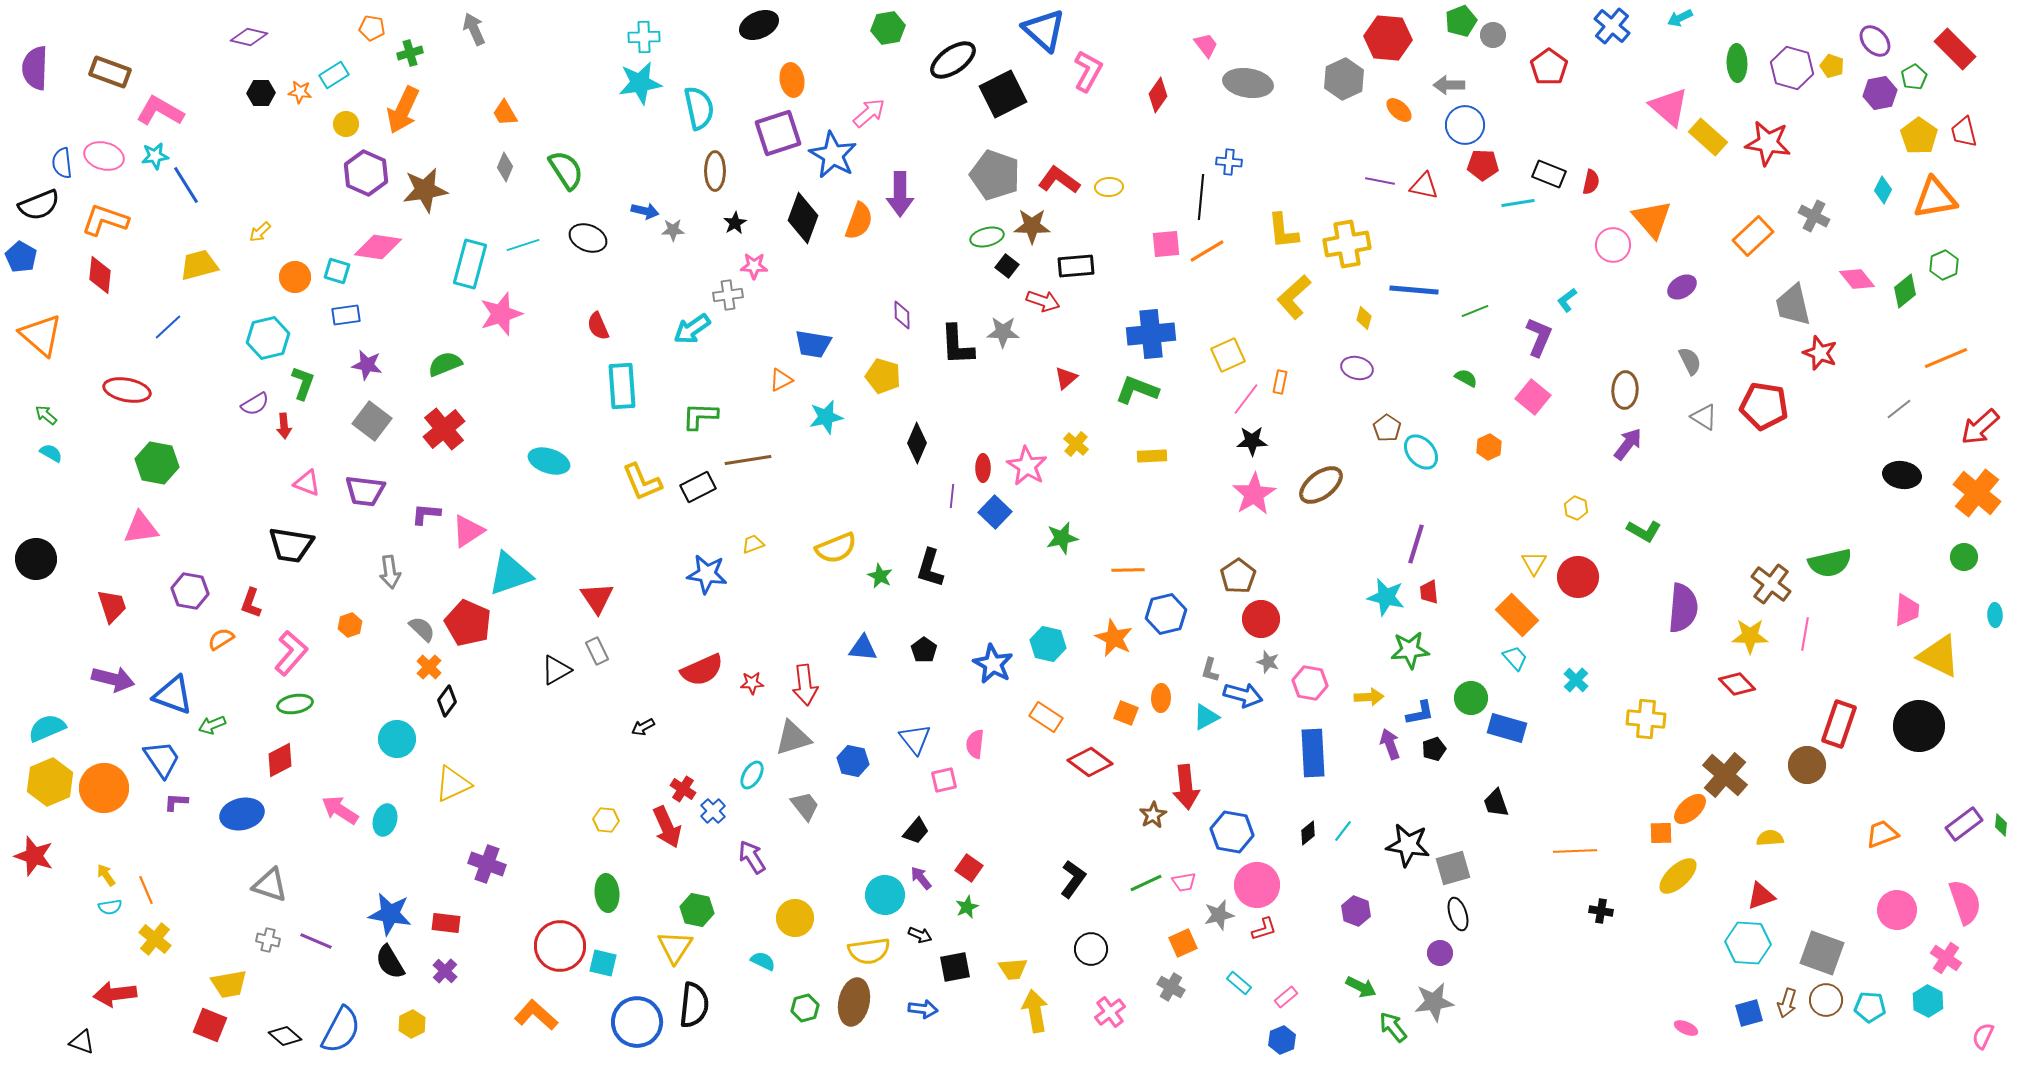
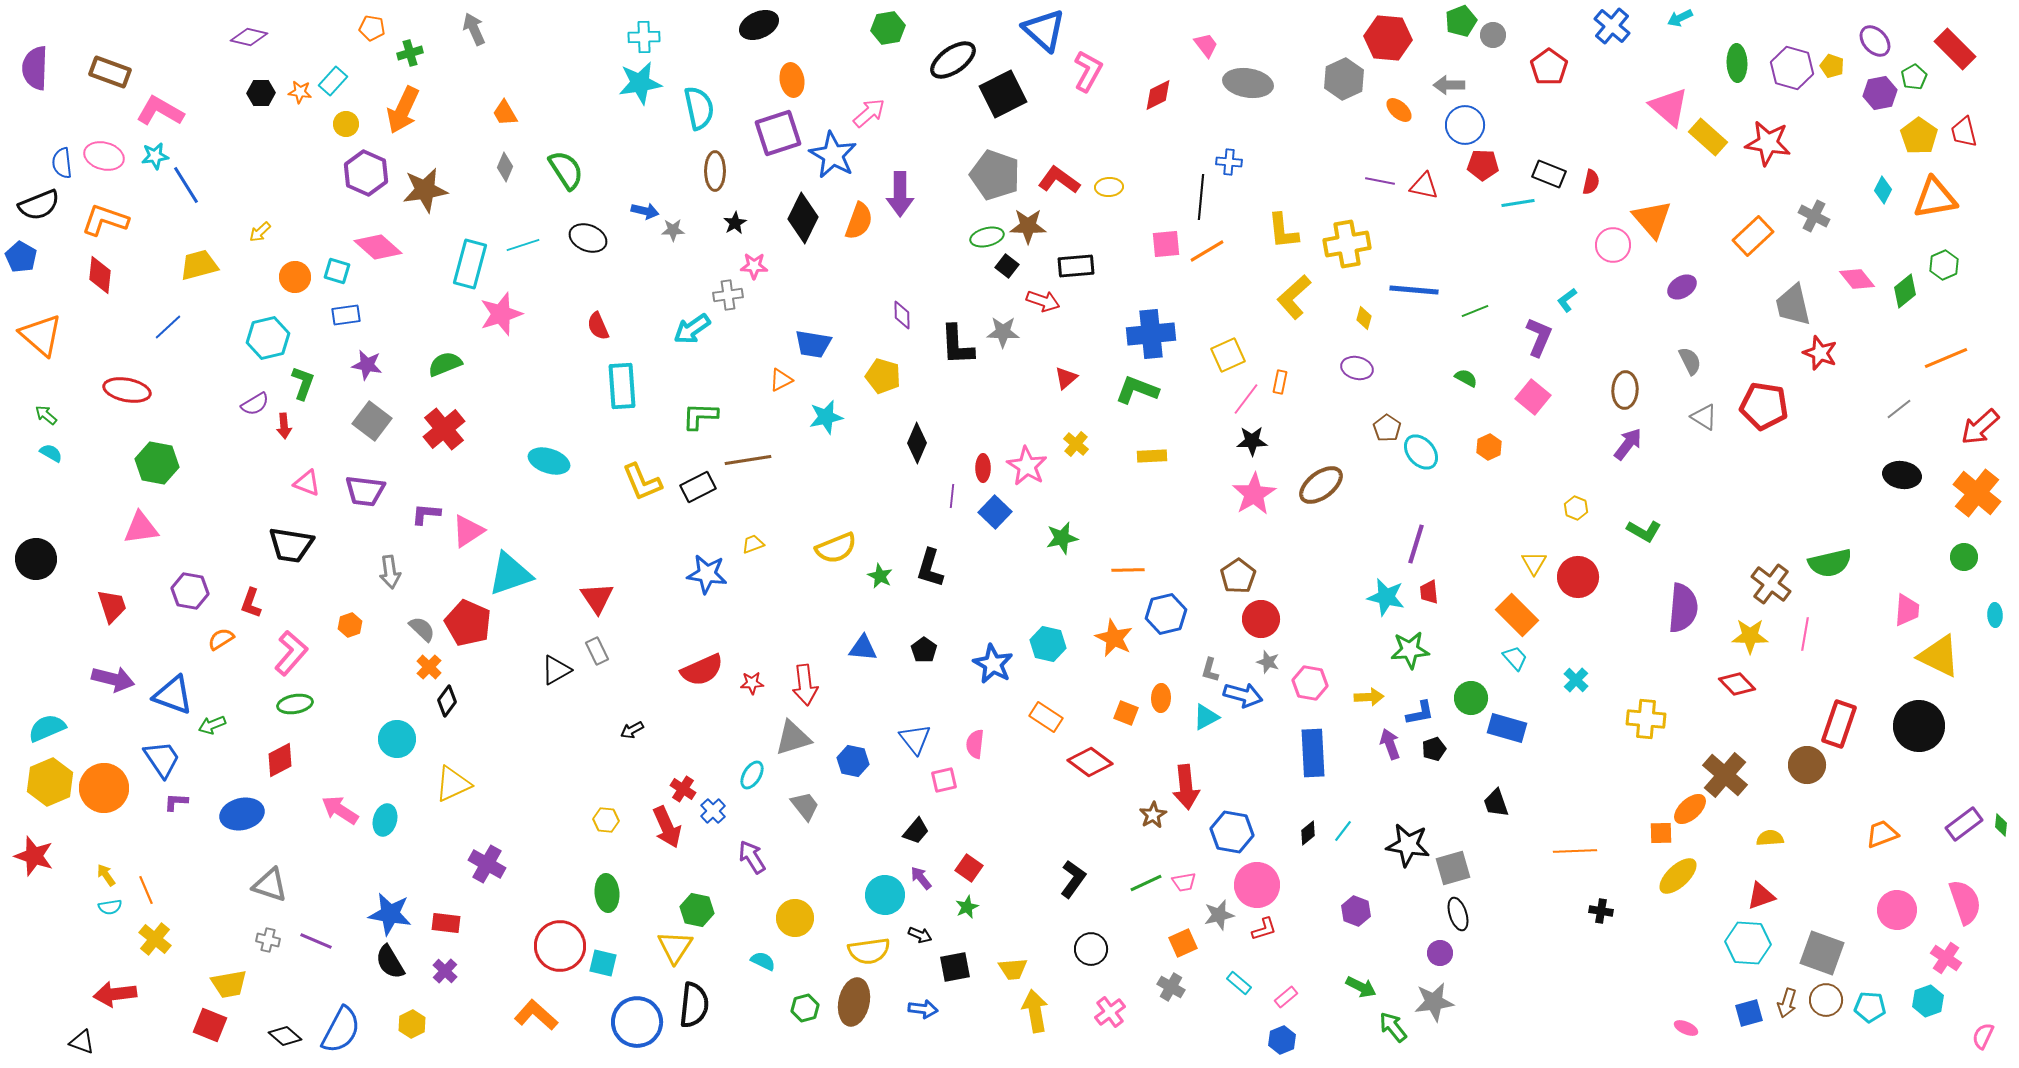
cyan rectangle at (334, 75): moved 1 px left, 6 px down; rotated 16 degrees counterclockwise
red diamond at (1158, 95): rotated 28 degrees clockwise
black diamond at (803, 218): rotated 6 degrees clockwise
brown star at (1032, 226): moved 4 px left
pink diamond at (378, 247): rotated 33 degrees clockwise
black arrow at (643, 727): moved 11 px left, 3 px down
purple cross at (487, 864): rotated 9 degrees clockwise
cyan hexagon at (1928, 1001): rotated 12 degrees clockwise
